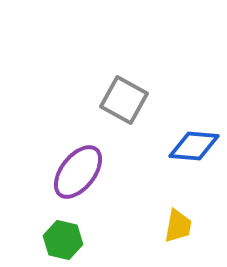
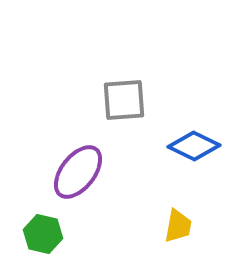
gray square: rotated 33 degrees counterclockwise
blue diamond: rotated 21 degrees clockwise
green hexagon: moved 20 px left, 6 px up
